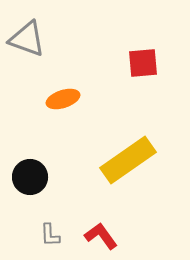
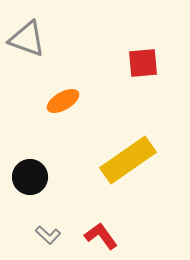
orange ellipse: moved 2 px down; rotated 12 degrees counterclockwise
gray L-shape: moved 2 px left; rotated 45 degrees counterclockwise
